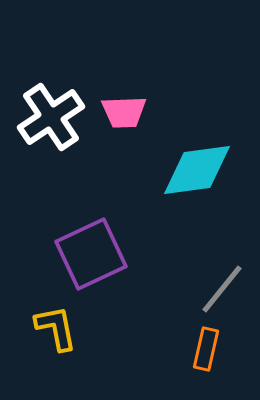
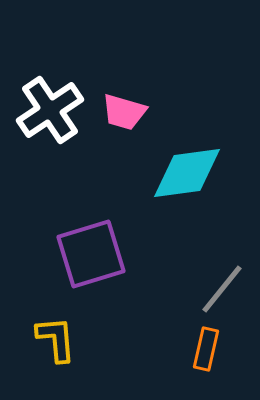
pink trapezoid: rotated 18 degrees clockwise
white cross: moved 1 px left, 7 px up
cyan diamond: moved 10 px left, 3 px down
purple square: rotated 8 degrees clockwise
yellow L-shape: moved 11 px down; rotated 6 degrees clockwise
